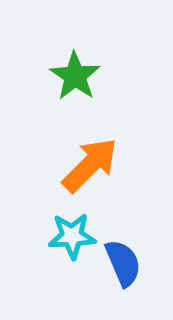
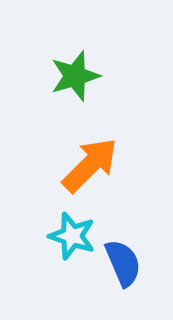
green star: rotated 21 degrees clockwise
cyan star: rotated 21 degrees clockwise
